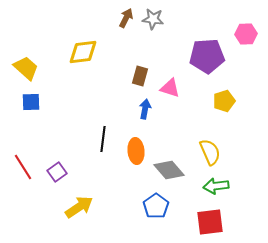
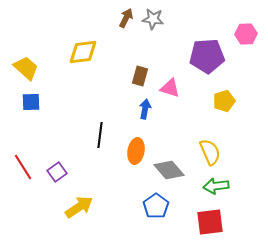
black line: moved 3 px left, 4 px up
orange ellipse: rotated 15 degrees clockwise
